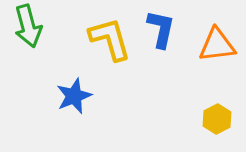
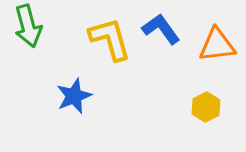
blue L-shape: rotated 48 degrees counterclockwise
yellow hexagon: moved 11 px left, 12 px up
